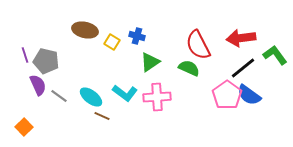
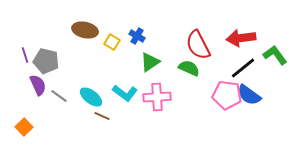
blue cross: rotated 14 degrees clockwise
pink pentagon: rotated 28 degrees counterclockwise
